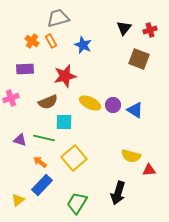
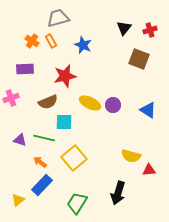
blue triangle: moved 13 px right
